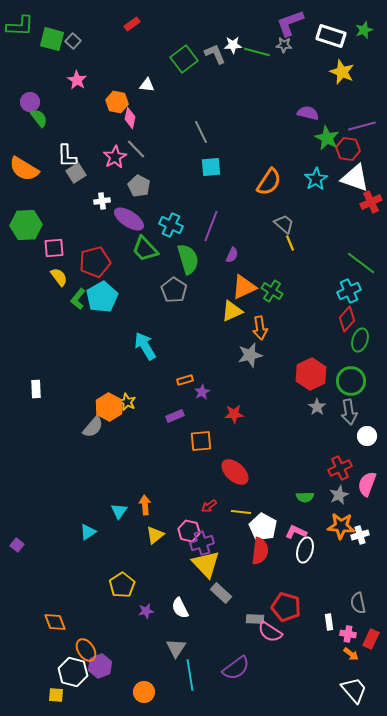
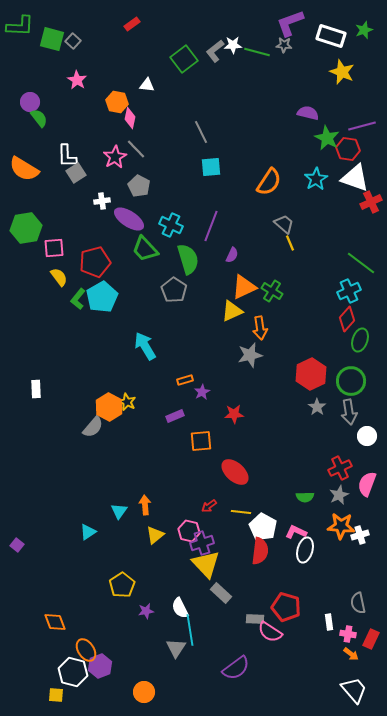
gray L-shape at (215, 54): moved 3 px up; rotated 105 degrees counterclockwise
green hexagon at (26, 225): moved 3 px down; rotated 8 degrees counterclockwise
cyan line at (190, 675): moved 45 px up
